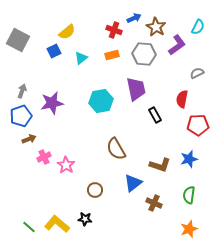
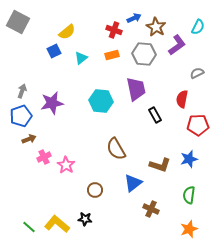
gray square: moved 18 px up
cyan hexagon: rotated 15 degrees clockwise
brown cross: moved 3 px left, 6 px down
